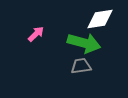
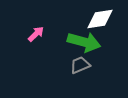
green arrow: moved 1 px up
gray trapezoid: moved 1 px left, 1 px up; rotated 15 degrees counterclockwise
